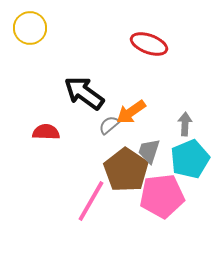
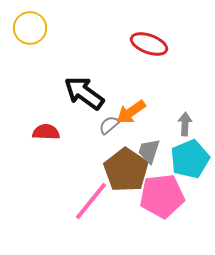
pink line: rotated 9 degrees clockwise
